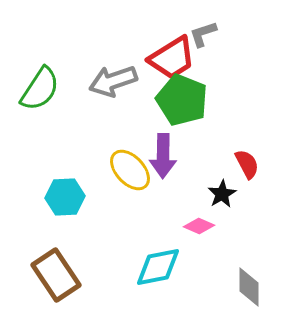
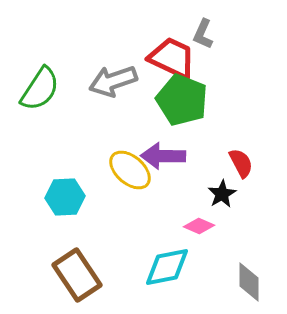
gray L-shape: rotated 48 degrees counterclockwise
red trapezoid: rotated 123 degrees counterclockwise
purple arrow: rotated 90 degrees clockwise
red semicircle: moved 6 px left, 1 px up
yellow ellipse: rotated 6 degrees counterclockwise
cyan diamond: moved 9 px right
brown rectangle: moved 21 px right
gray diamond: moved 5 px up
